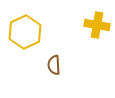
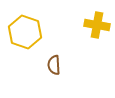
yellow hexagon: rotated 16 degrees counterclockwise
